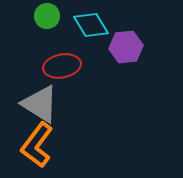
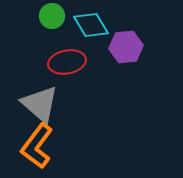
green circle: moved 5 px right
red ellipse: moved 5 px right, 4 px up
gray triangle: rotated 9 degrees clockwise
orange L-shape: moved 1 px down
